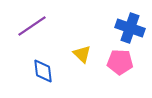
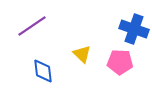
blue cross: moved 4 px right, 1 px down
